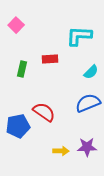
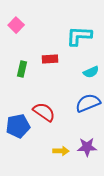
cyan semicircle: rotated 21 degrees clockwise
